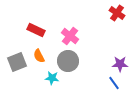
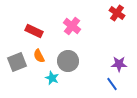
red rectangle: moved 2 px left, 1 px down
pink cross: moved 2 px right, 10 px up
purple star: moved 1 px left
cyan star: rotated 16 degrees clockwise
blue line: moved 2 px left, 1 px down
